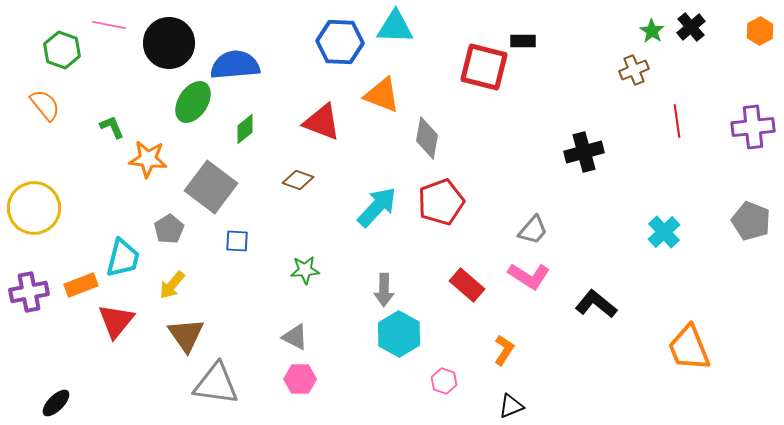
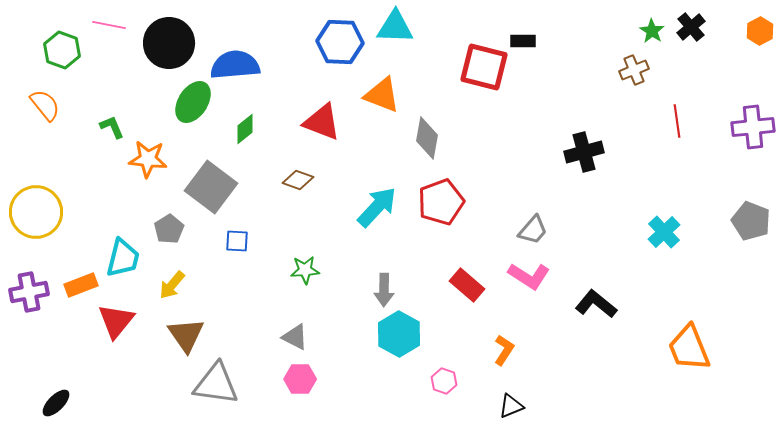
yellow circle at (34, 208): moved 2 px right, 4 px down
